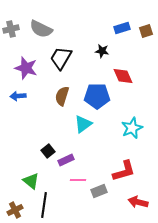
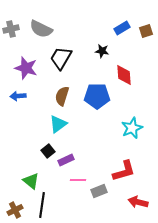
blue rectangle: rotated 14 degrees counterclockwise
red diamond: moved 1 px right, 1 px up; rotated 20 degrees clockwise
cyan triangle: moved 25 px left
black line: moved 2 px left
